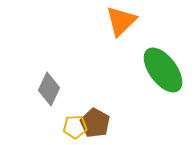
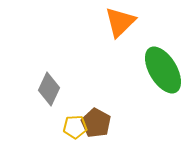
orange triangle: moved 1 px left, 1 px down
green ellipse: rotated 6 degrees clockwise
brown pentagon: moved 1 px right
